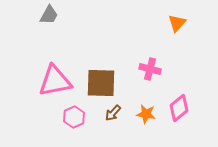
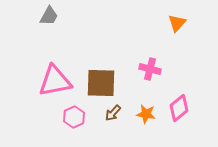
gray trapezoid: moved 1 px down
